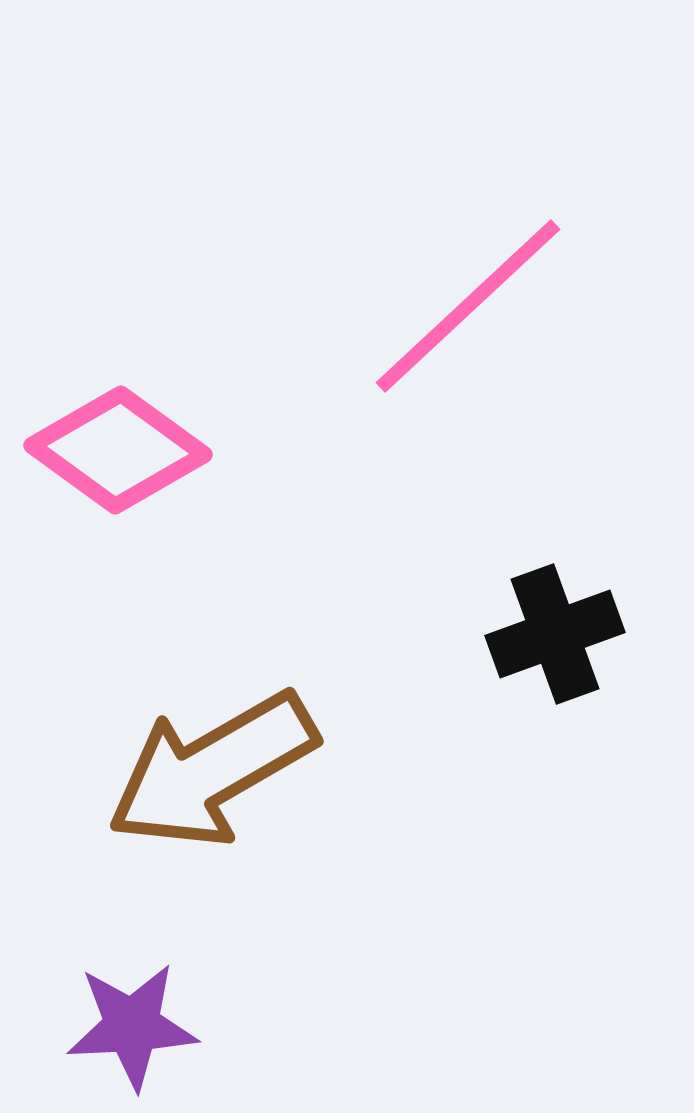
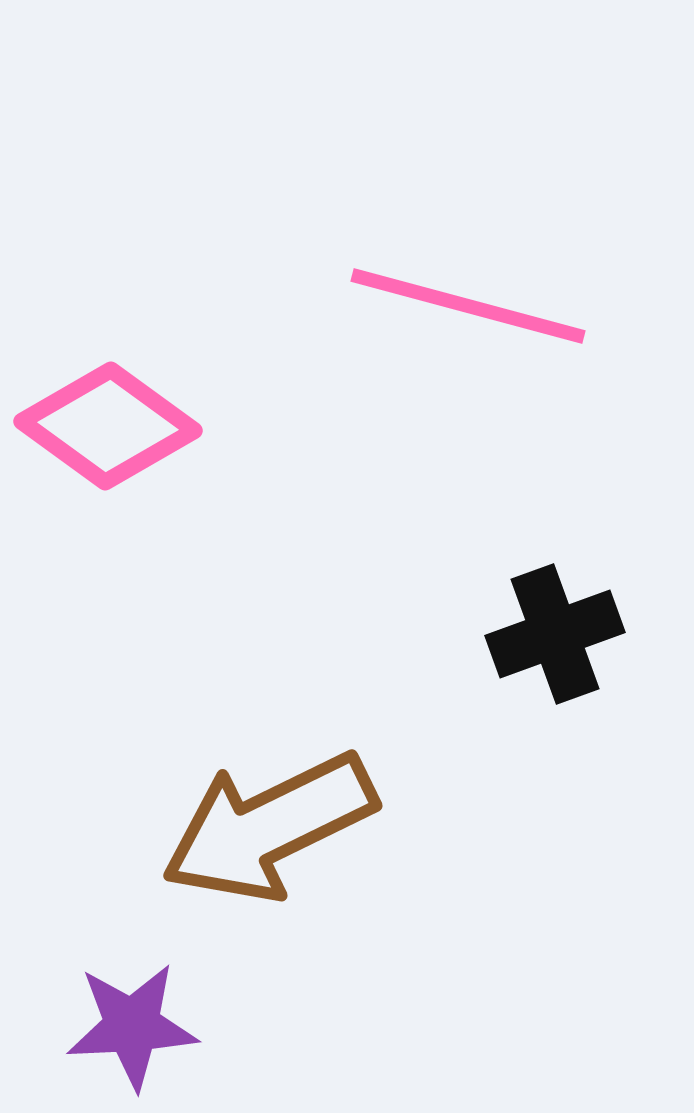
pink line: rotated 58 degrees clockwise
pink diamond: moved 10 px left, 24 px up
brown arrow: moved 57 px right, 57 px down; rotated 4 degrees clockwise
